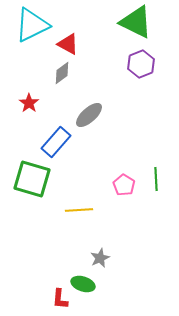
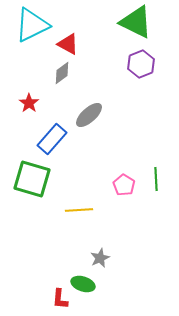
blue rectangle: moved 4 px left, 3 px up
